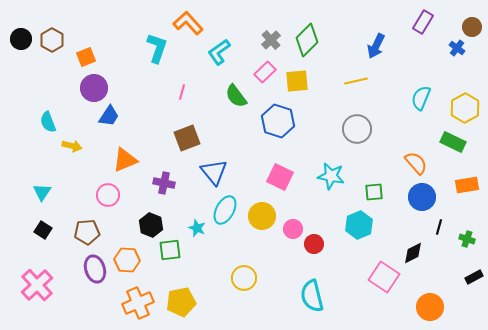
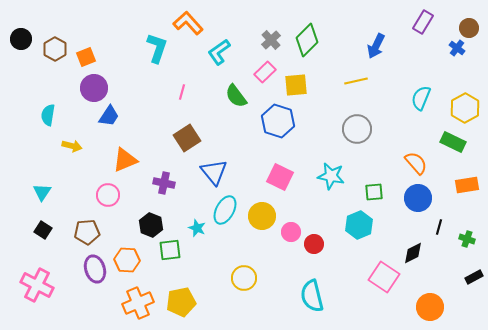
brown circle at (472, 27): moved 3 px left, 1 px down
brown hexagon at (52, 40): moved 3 px right, 9 px down
yellow square at (297, 81): moved 1 px left, 4 px down
cyan semicircle at (48, 122): moved 7 px up; rotated 30 degrees clockwise
brown square at (187, 138): rotated 12 degrees counterclockwise
blue circle at (422, 197): moved 4 px left, 1 px down
pink circle at (293, 229): moved 2 px left, 3 px down
pink cross at (37, 285): rotated 20 degrees counterclockwise
